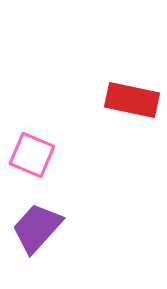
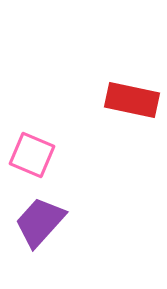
purple trapezoid: moved 3 px right, 6 px up
